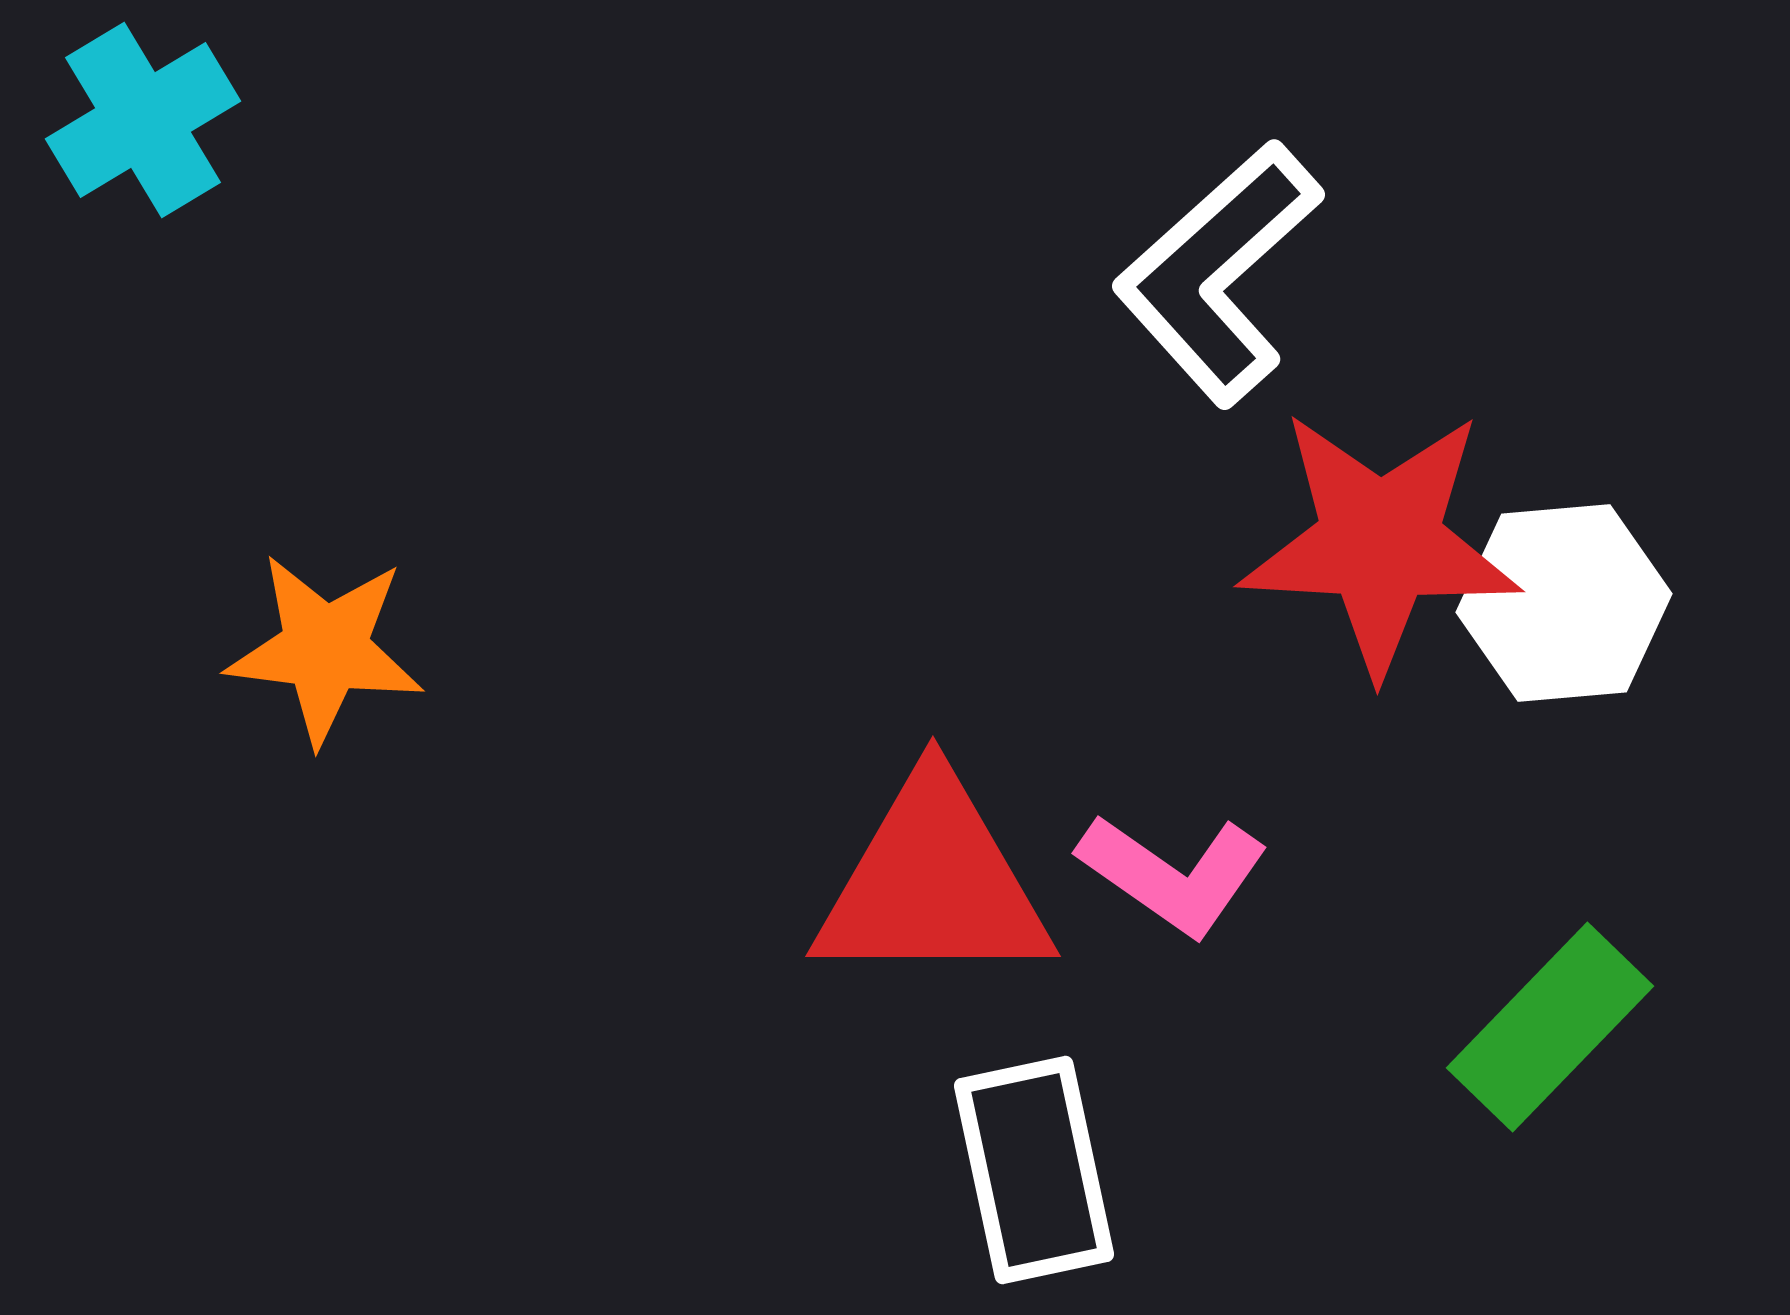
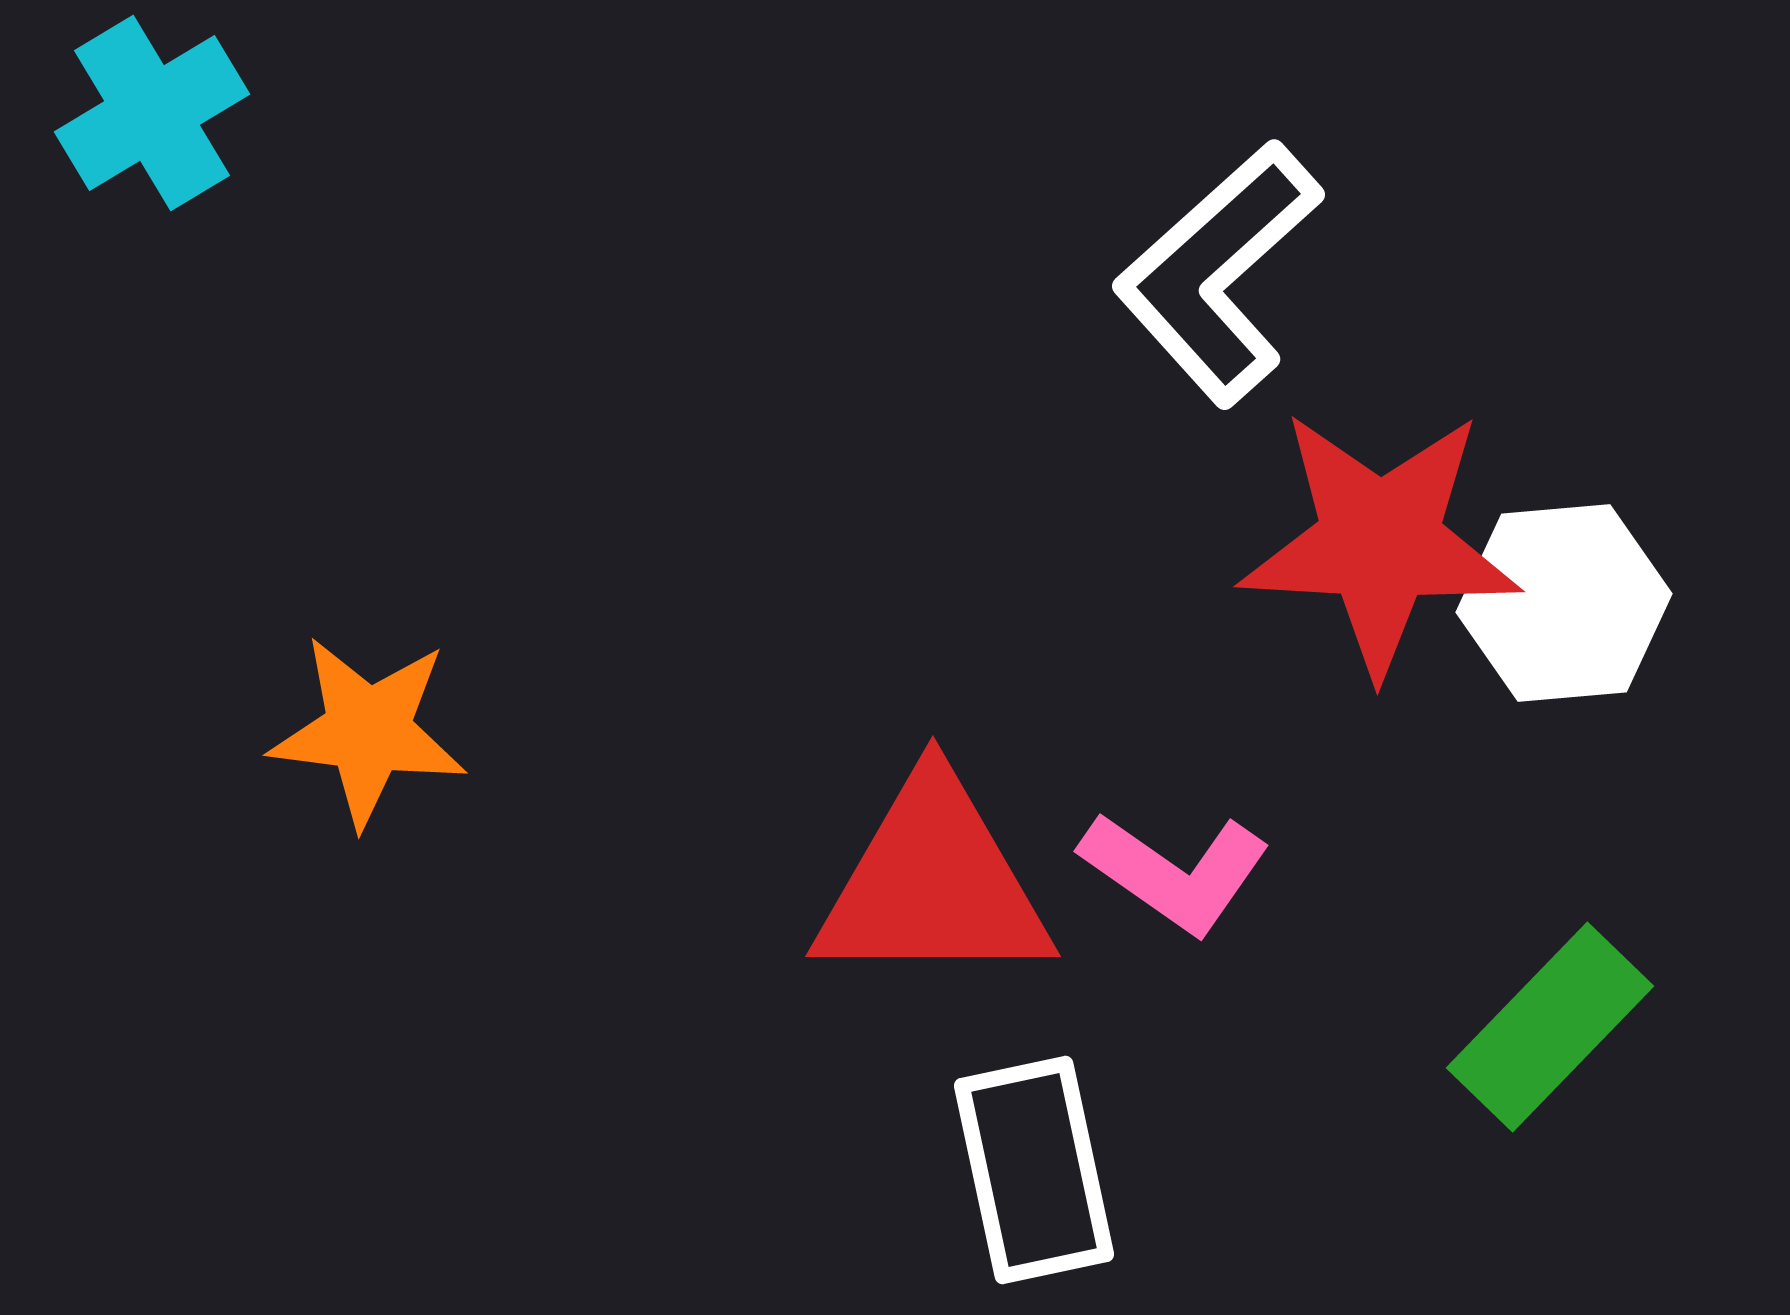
cyan cross: moved 9 px right, 7 px up
orange star: moved 43 px right, 82 px down
pink L-shape: moved 2 px right, 2 px up
